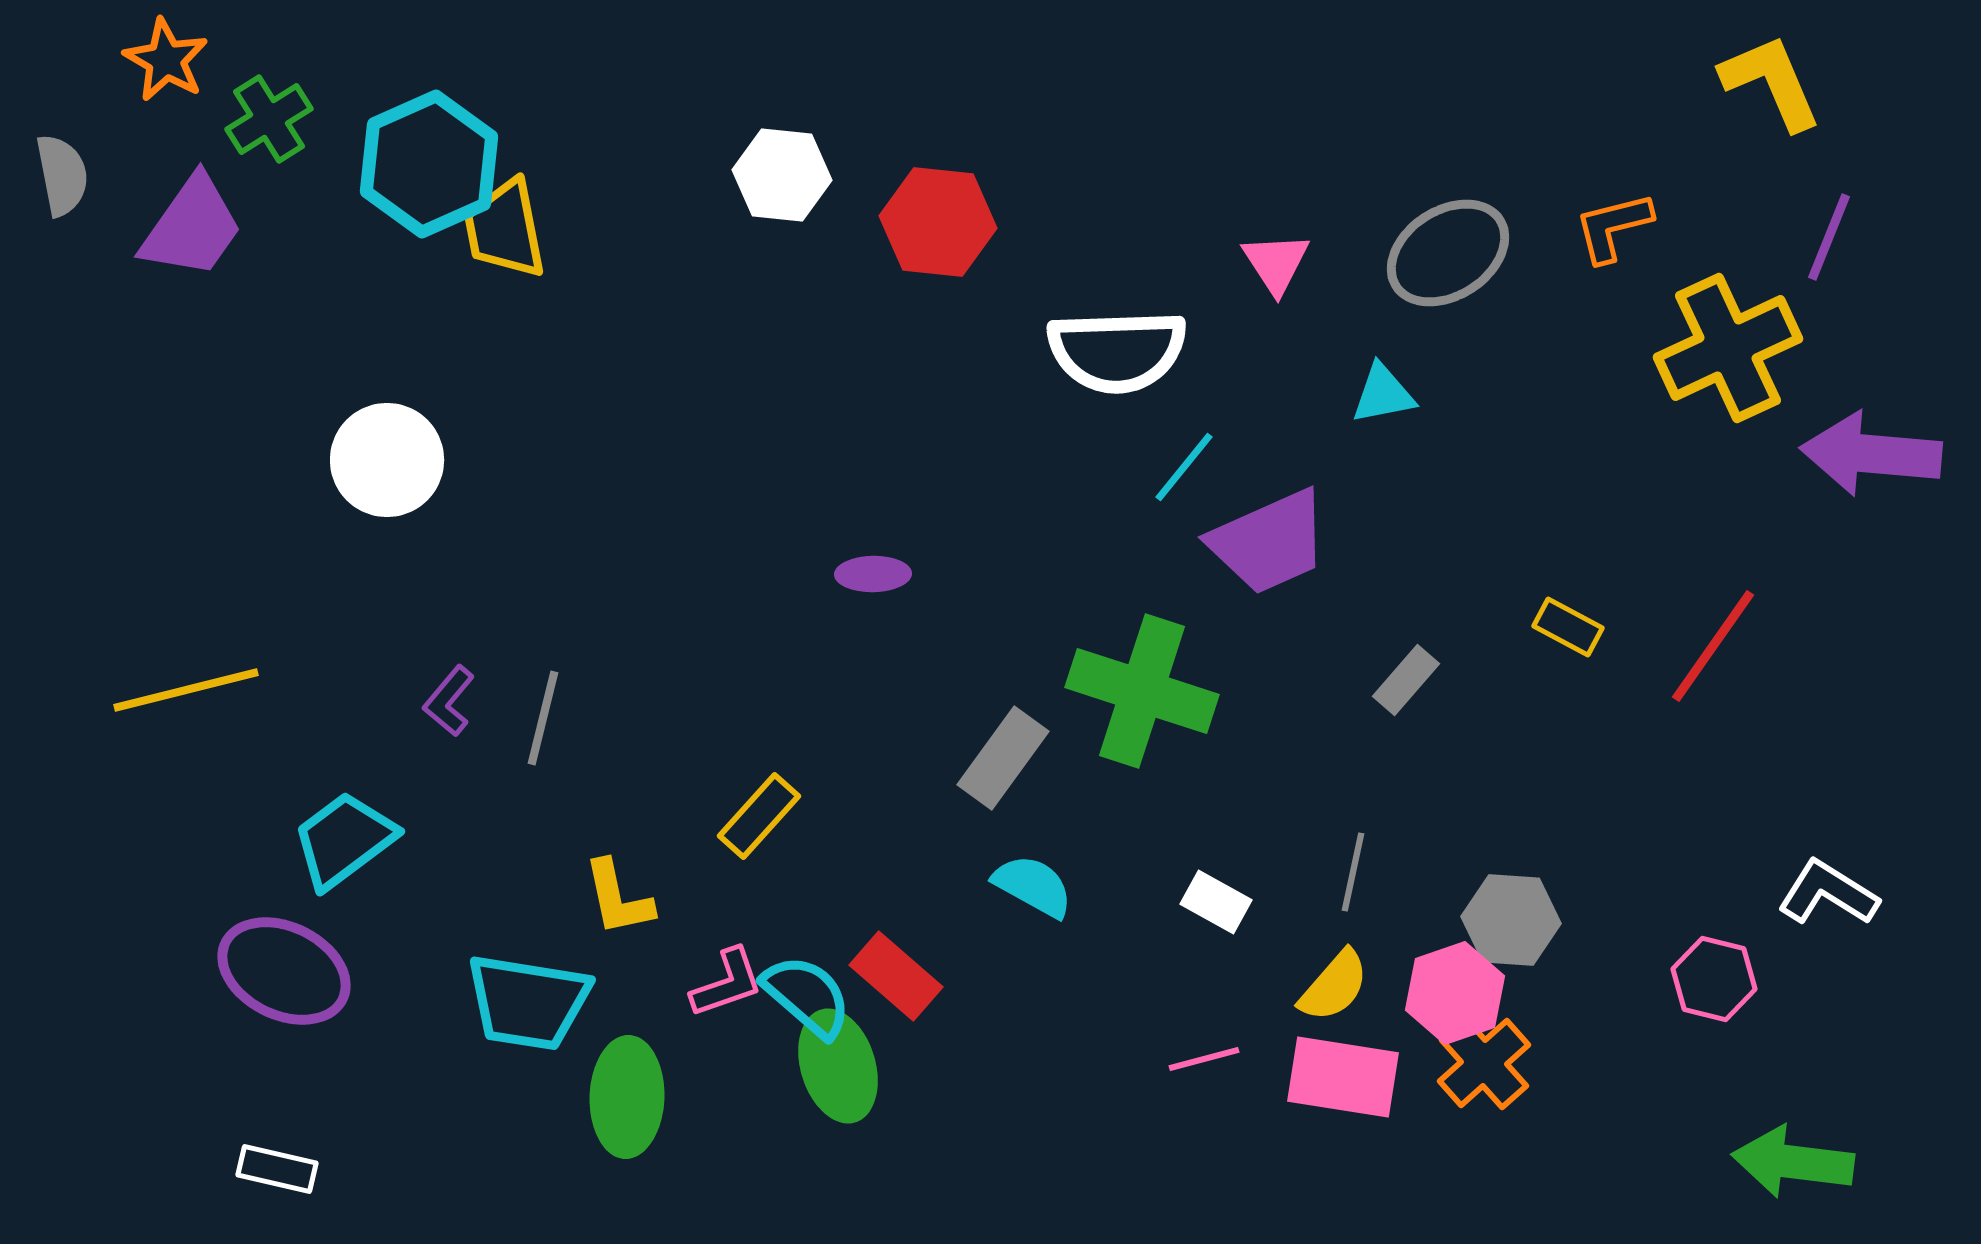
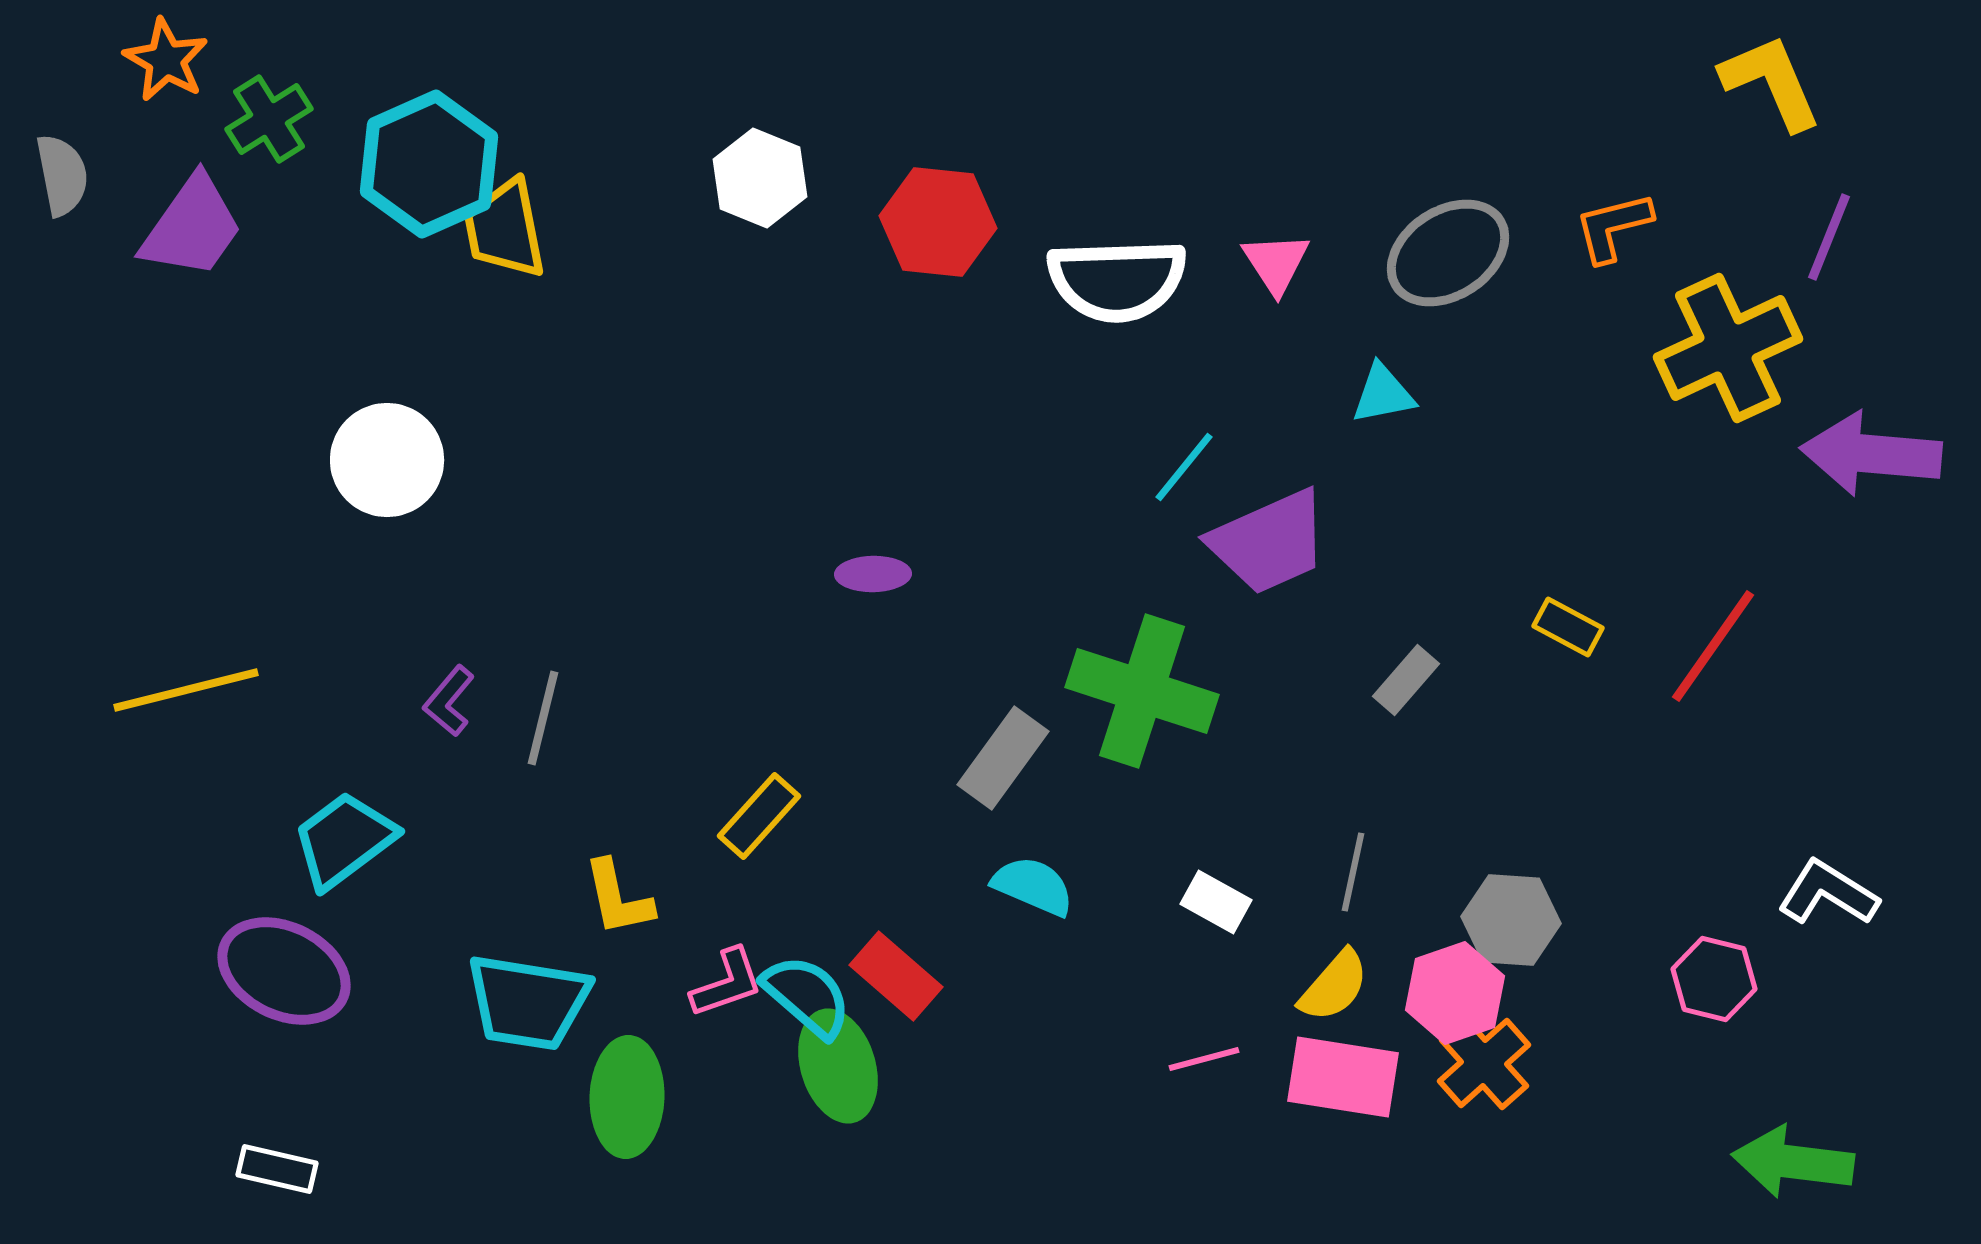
white hexagon at (782, 175): moved 22 px left, 3 px down; rotated 16 degrees clockwise
white semicircle at (1117, 351): moved 71 px up
cyan semicircle at (1033, 886): rotated 6 degrees counterclockwise
